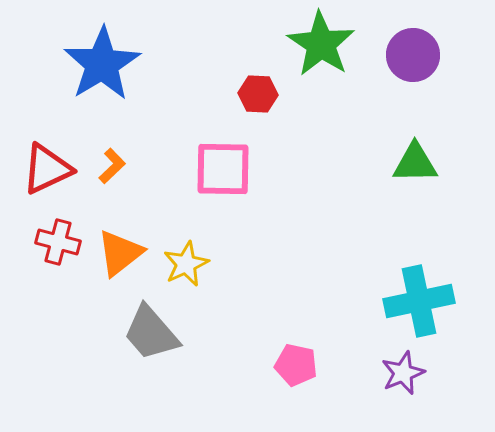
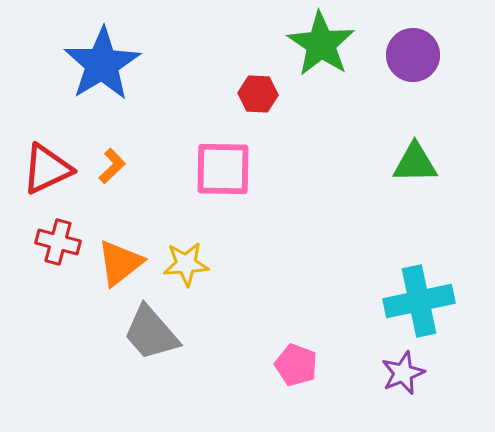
orange triangle: moved 10 px down
yellow star: rotated 21 degrees clockwise
pink pentagon: rotated 9 degrees clockwise
